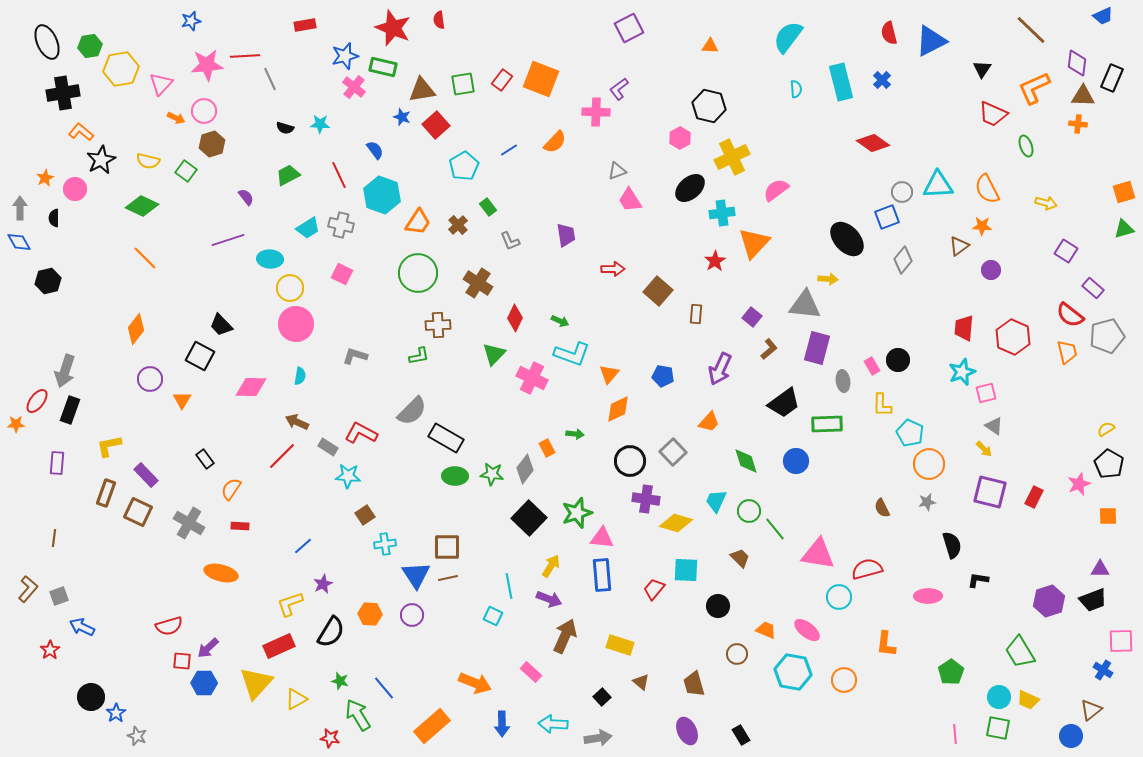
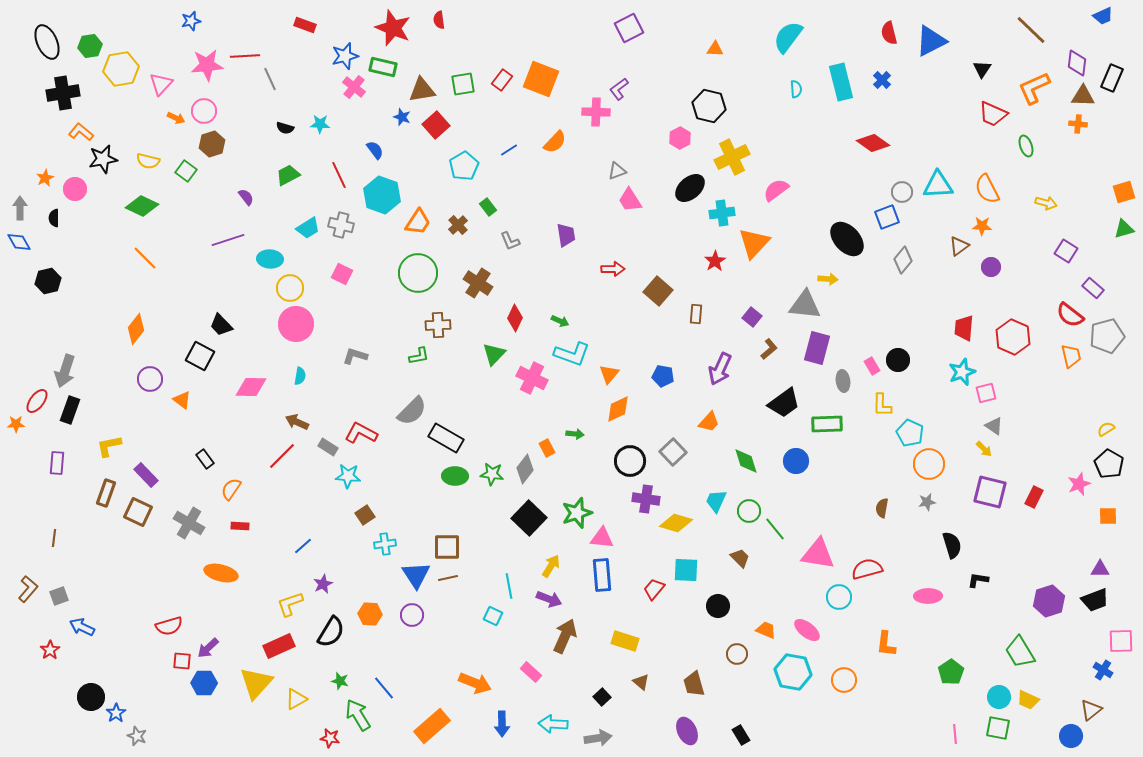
red rectangle at (305, 25): rotated 30 degrees clockwise
orange triangle at (710, 46): moved 5 px right, 3 px down
black star at (101, 160): moved 2 px right, 1 px up; rotated 16 degrees clockwise
purple circle at (991, 270): moved 3 px up
orange trapezoid at (1067, 352): moved 4 px right, 4 px down
orange triangle at (182, 400): rotated 24 degrees counterclockwise
brown semicircle at (882, 508): rotated 36 degrees clockwise
black trapezoid at (1093, 600): moved 2 px right
yellow rectangle at (620, 645): moved 5 px right, 4 px up
